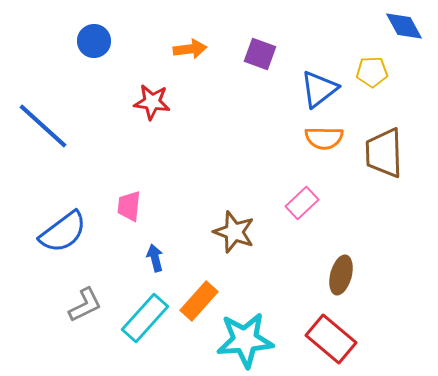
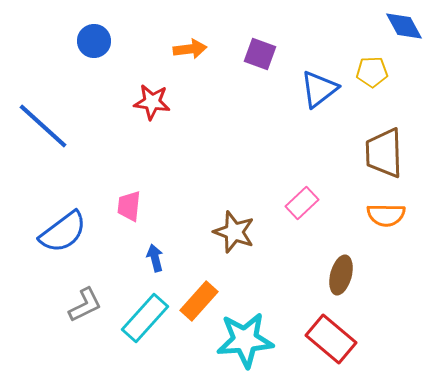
orange semicircle: moved 62 px right, 77 px down
